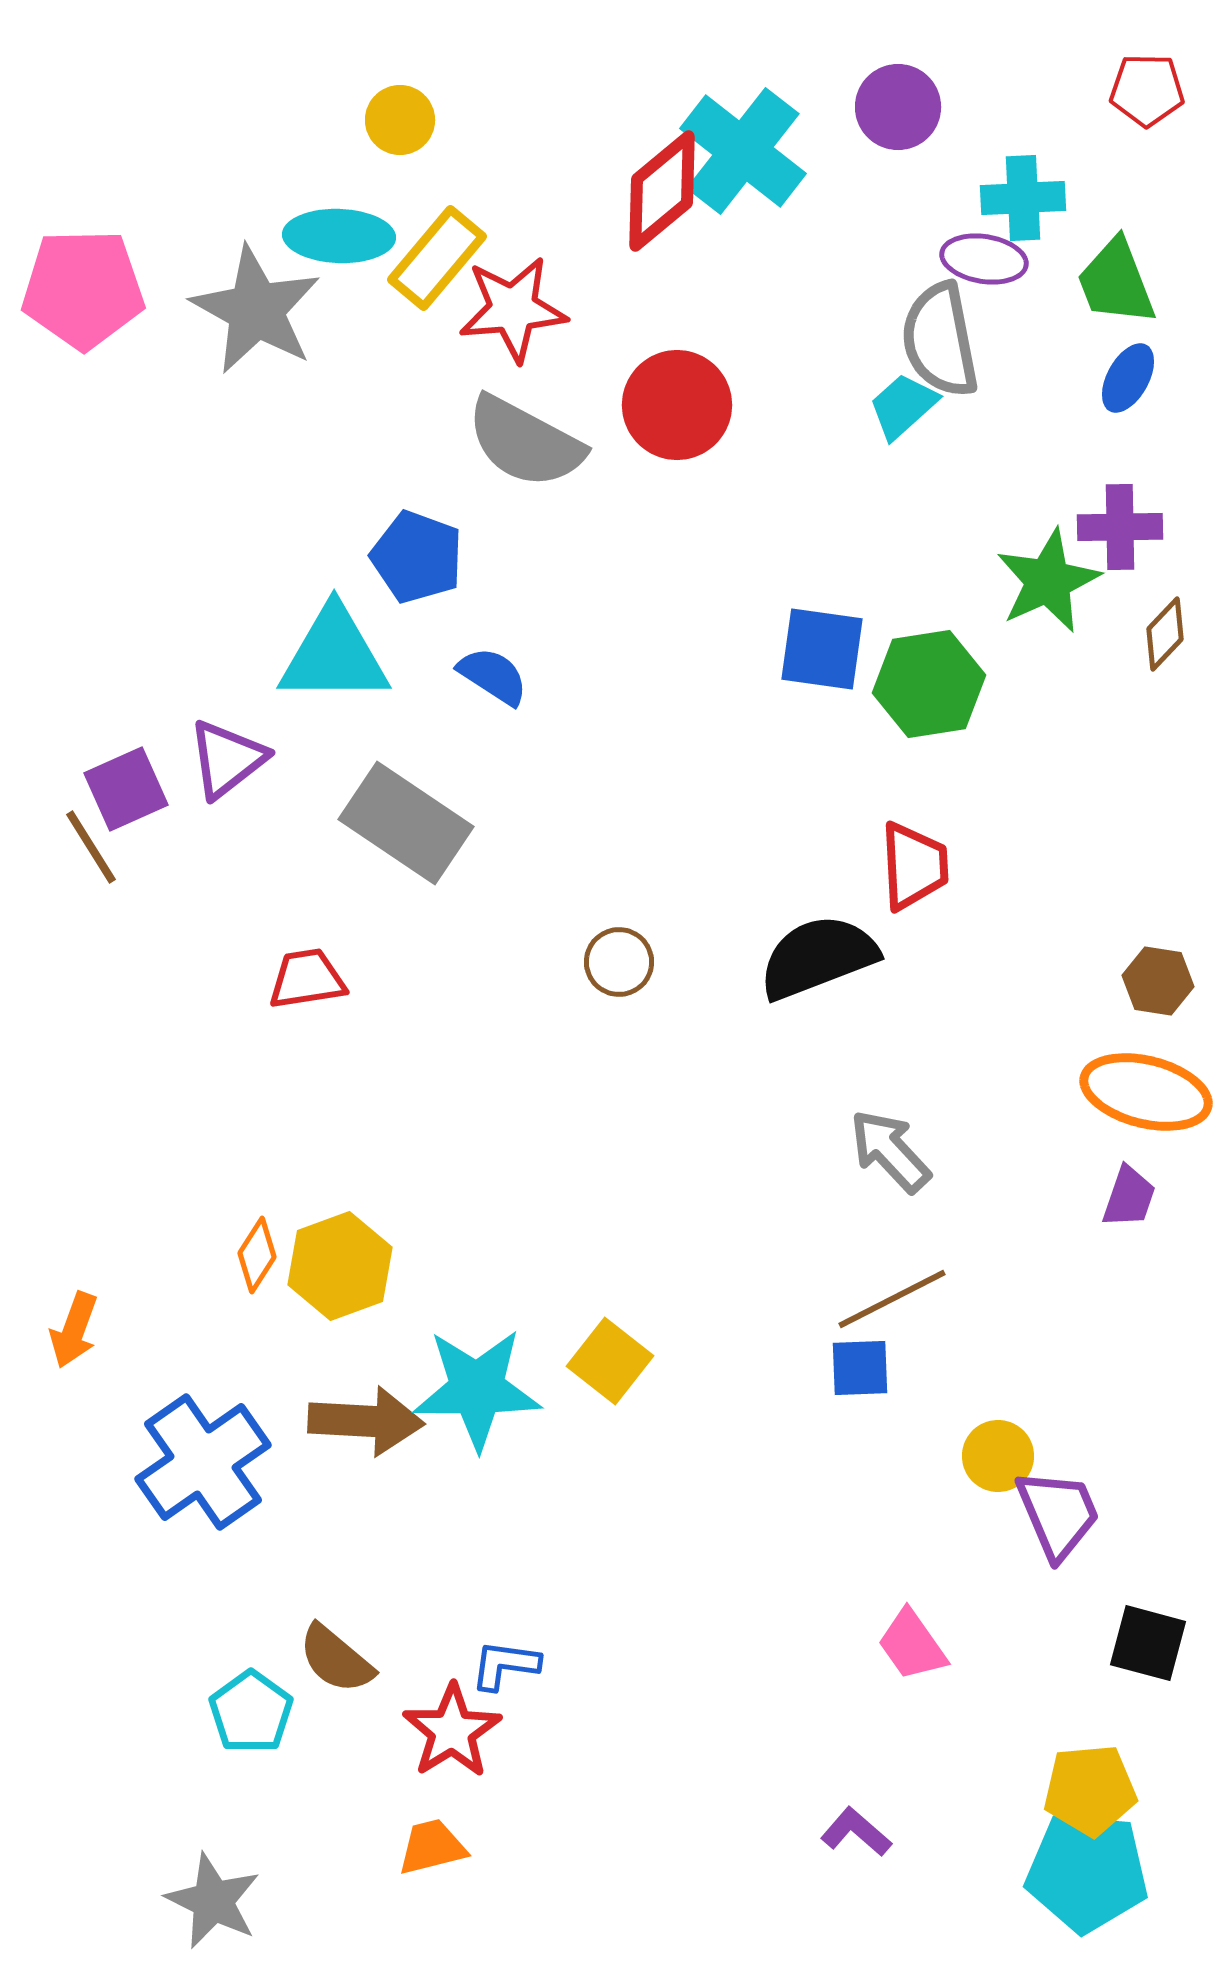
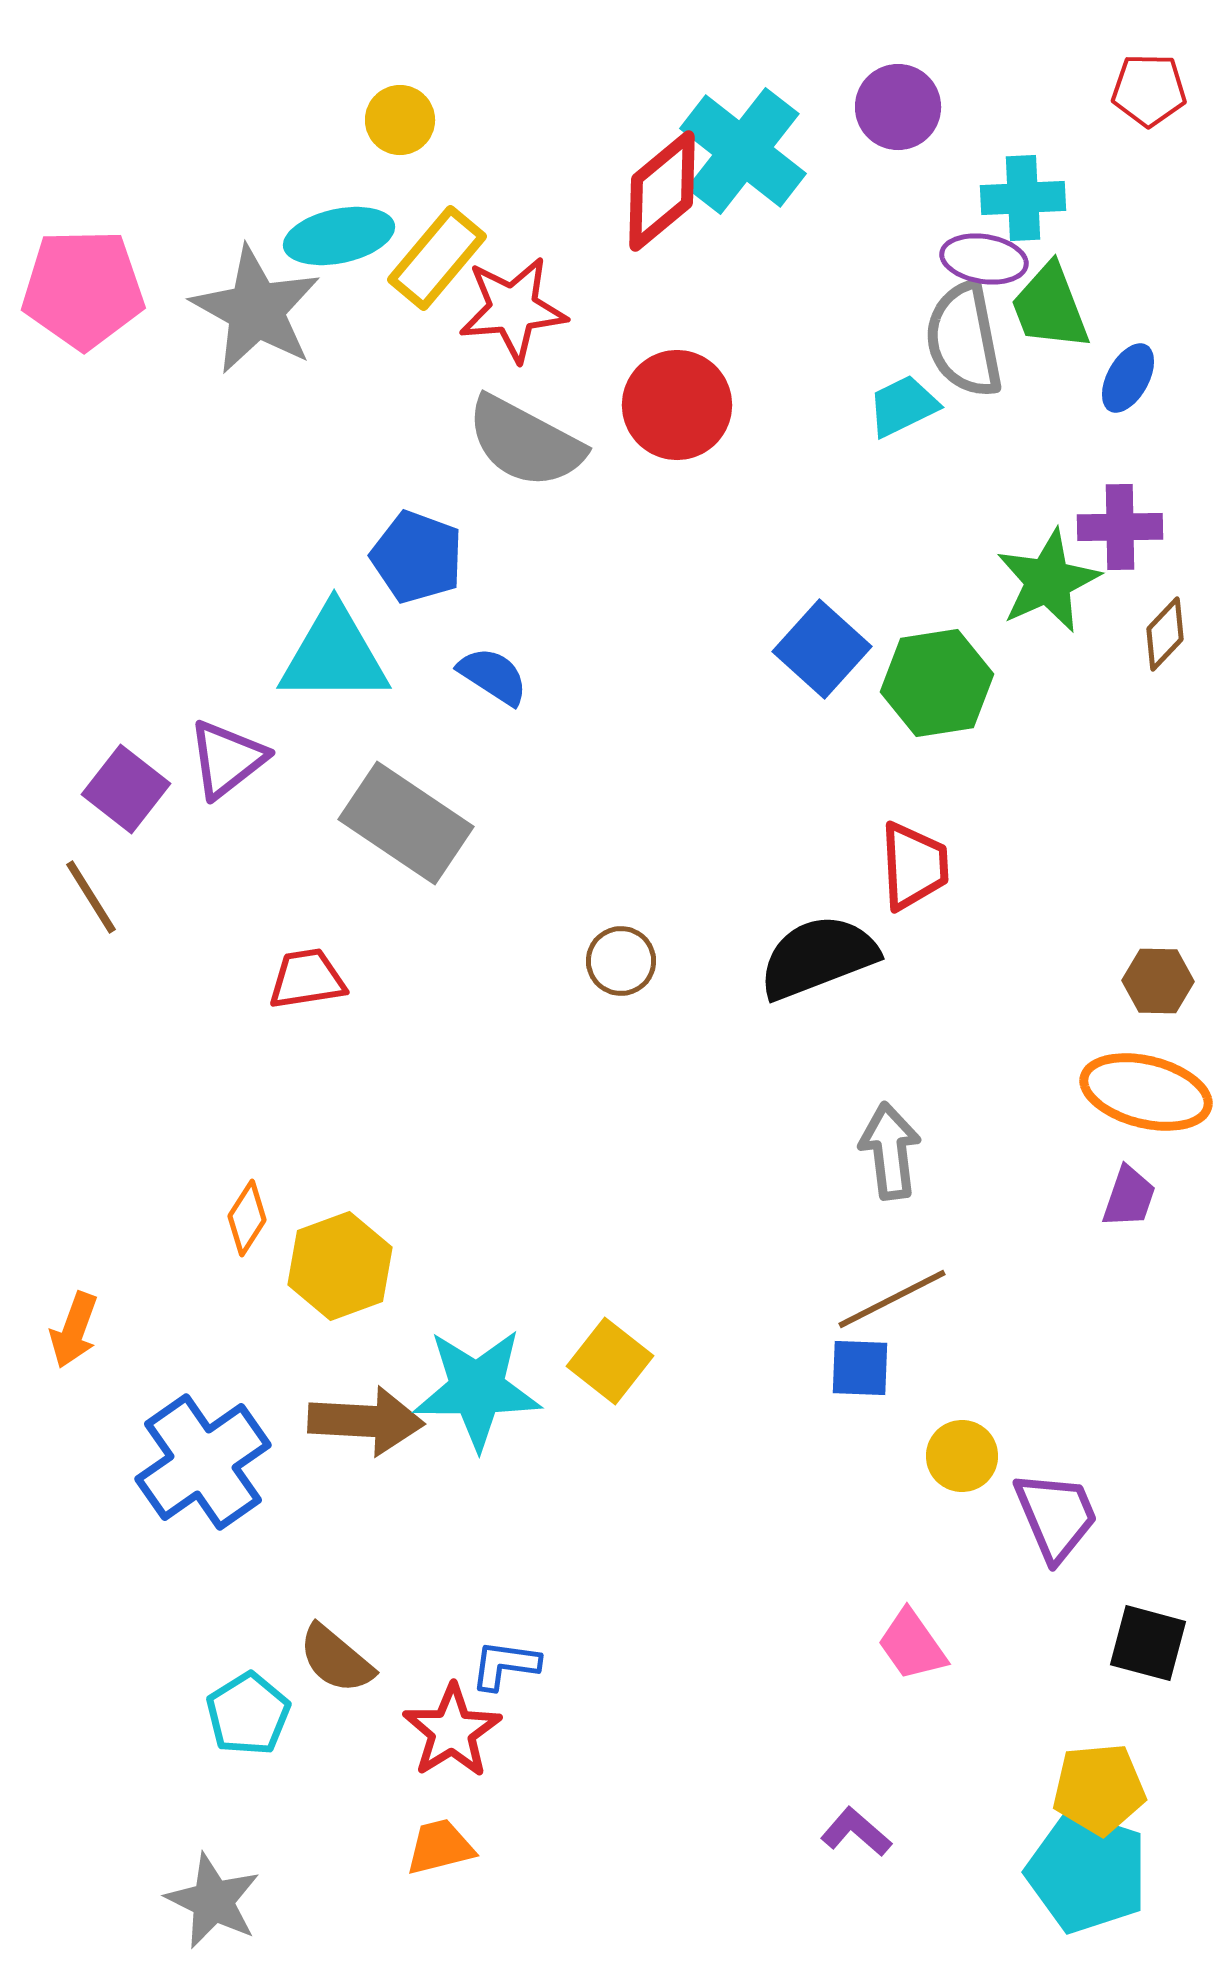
red pentagon at (1147, 90): moved 2 px right
cyan ellipse at (339, 236): rotated 14 degrees counterclockwise
green trapezoid at (1116, 282): moved 66 px left, 25 px down
gray semicircle at (940, 340): moved 24 px right
cyan trapezoid at (903, 406): rotated 16 degrees clockwise
blue square at (822, 649): rotated 34 degrees clockwise
green hexagon at (929, 684): moved 8 px right, 1 px up
purple square at (126, 789): rotated 28 degrees counterclockwise
brown line at (91, 847): moved 50 px down
brown circle at (619, 962): moved 2 px right, 1 px up
brown hexagon at (1158, 981): rotated 8 degrees counterclockwise
gray arrow at (890, 1151): rotated 36 degrees clockwise
orange diamond at (257, 1255): moved 10 px left, 37 px up
blue square at (860, 1368): rotated 4 degrees clockwise
yellow circle at (998, 1456): moved 36 px left
purple trapezoid at (1058, 1514): moved 2 px left, 2 px down
cyan pentagon at (251, 1712): moved 3 px left, 2 px down; rotated 4 degrees clockwise
yellow pentagon at (1090, 1790): moved 9 px right, 1 px up
orange trapezoid at (432, 1847): moved 8 px right
cyan pentagon at (1087, 1872): rotated 13 degrees clockwise
